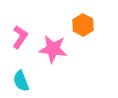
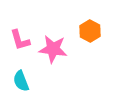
orange hexagon: moved 7 px right, 6 px down
pink L-shape: moved 3 px down; rotated 130 degrees clockwise
